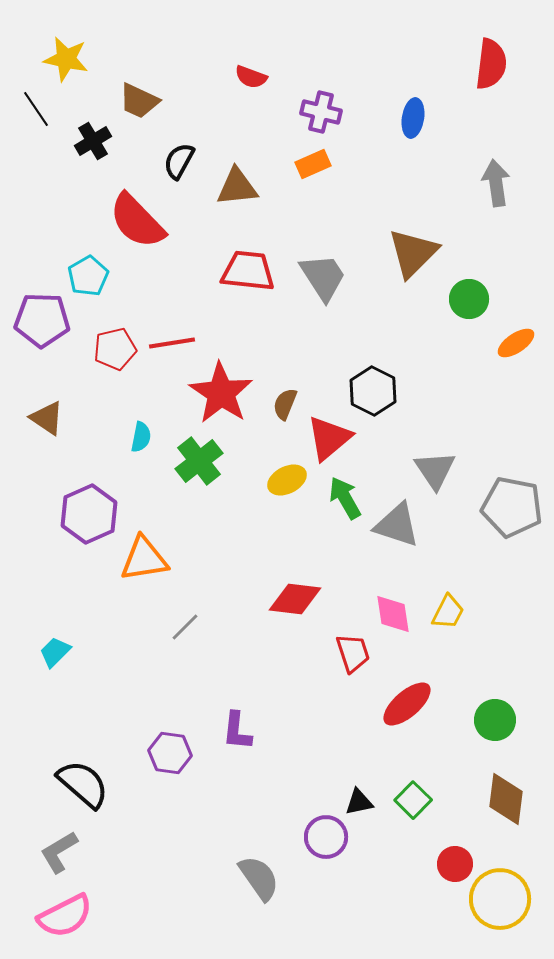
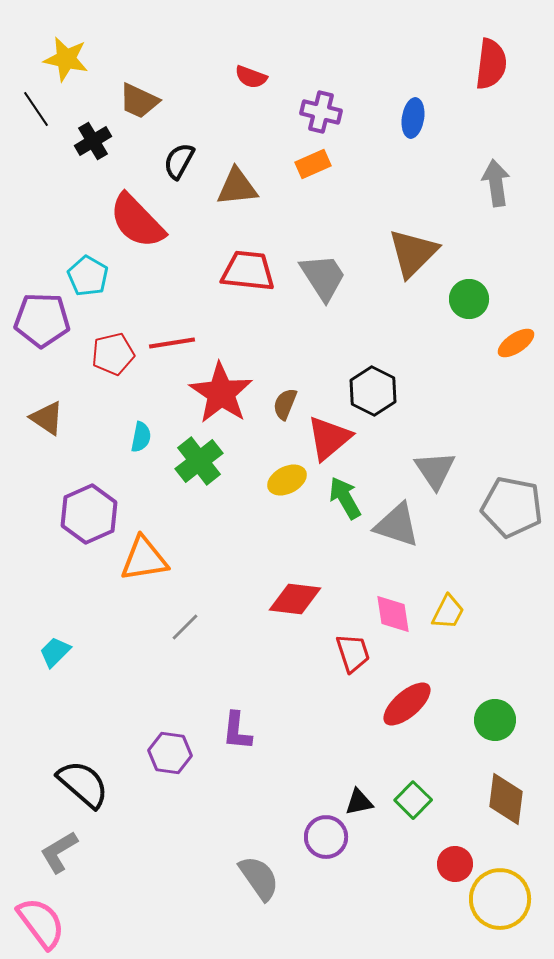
cyan pentagon at (88, 276): rotated 12 degrees counterclockwise
red pentagon at (115, 349): moved 2 px left, 5 px down
pink semicircle at (65, 916): moved 24 px left, 7 px down; rotated 100 degrees counterclockwise
